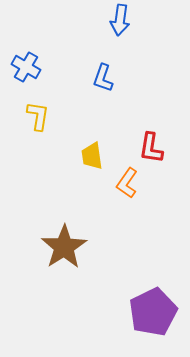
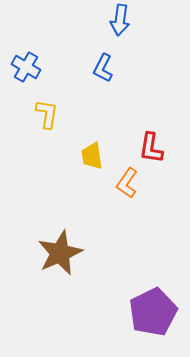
blue L-shape: moved 10 px up; rotated 8 degrees clockwise
yellow L-shape: moved 9 px right, 2 px up
brown star: moved 4 px left, 6 px down; rotated 9 degrees clockwise
